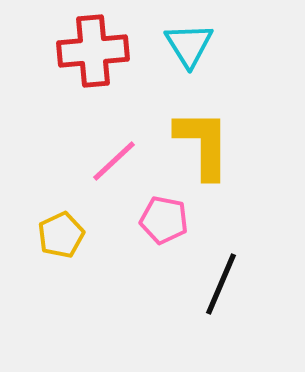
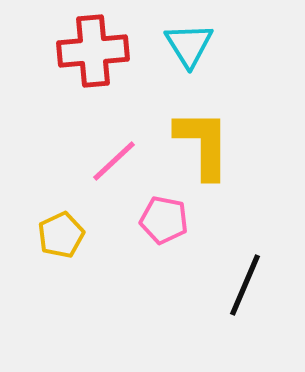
black line: moved 24 px right, 1 px down
